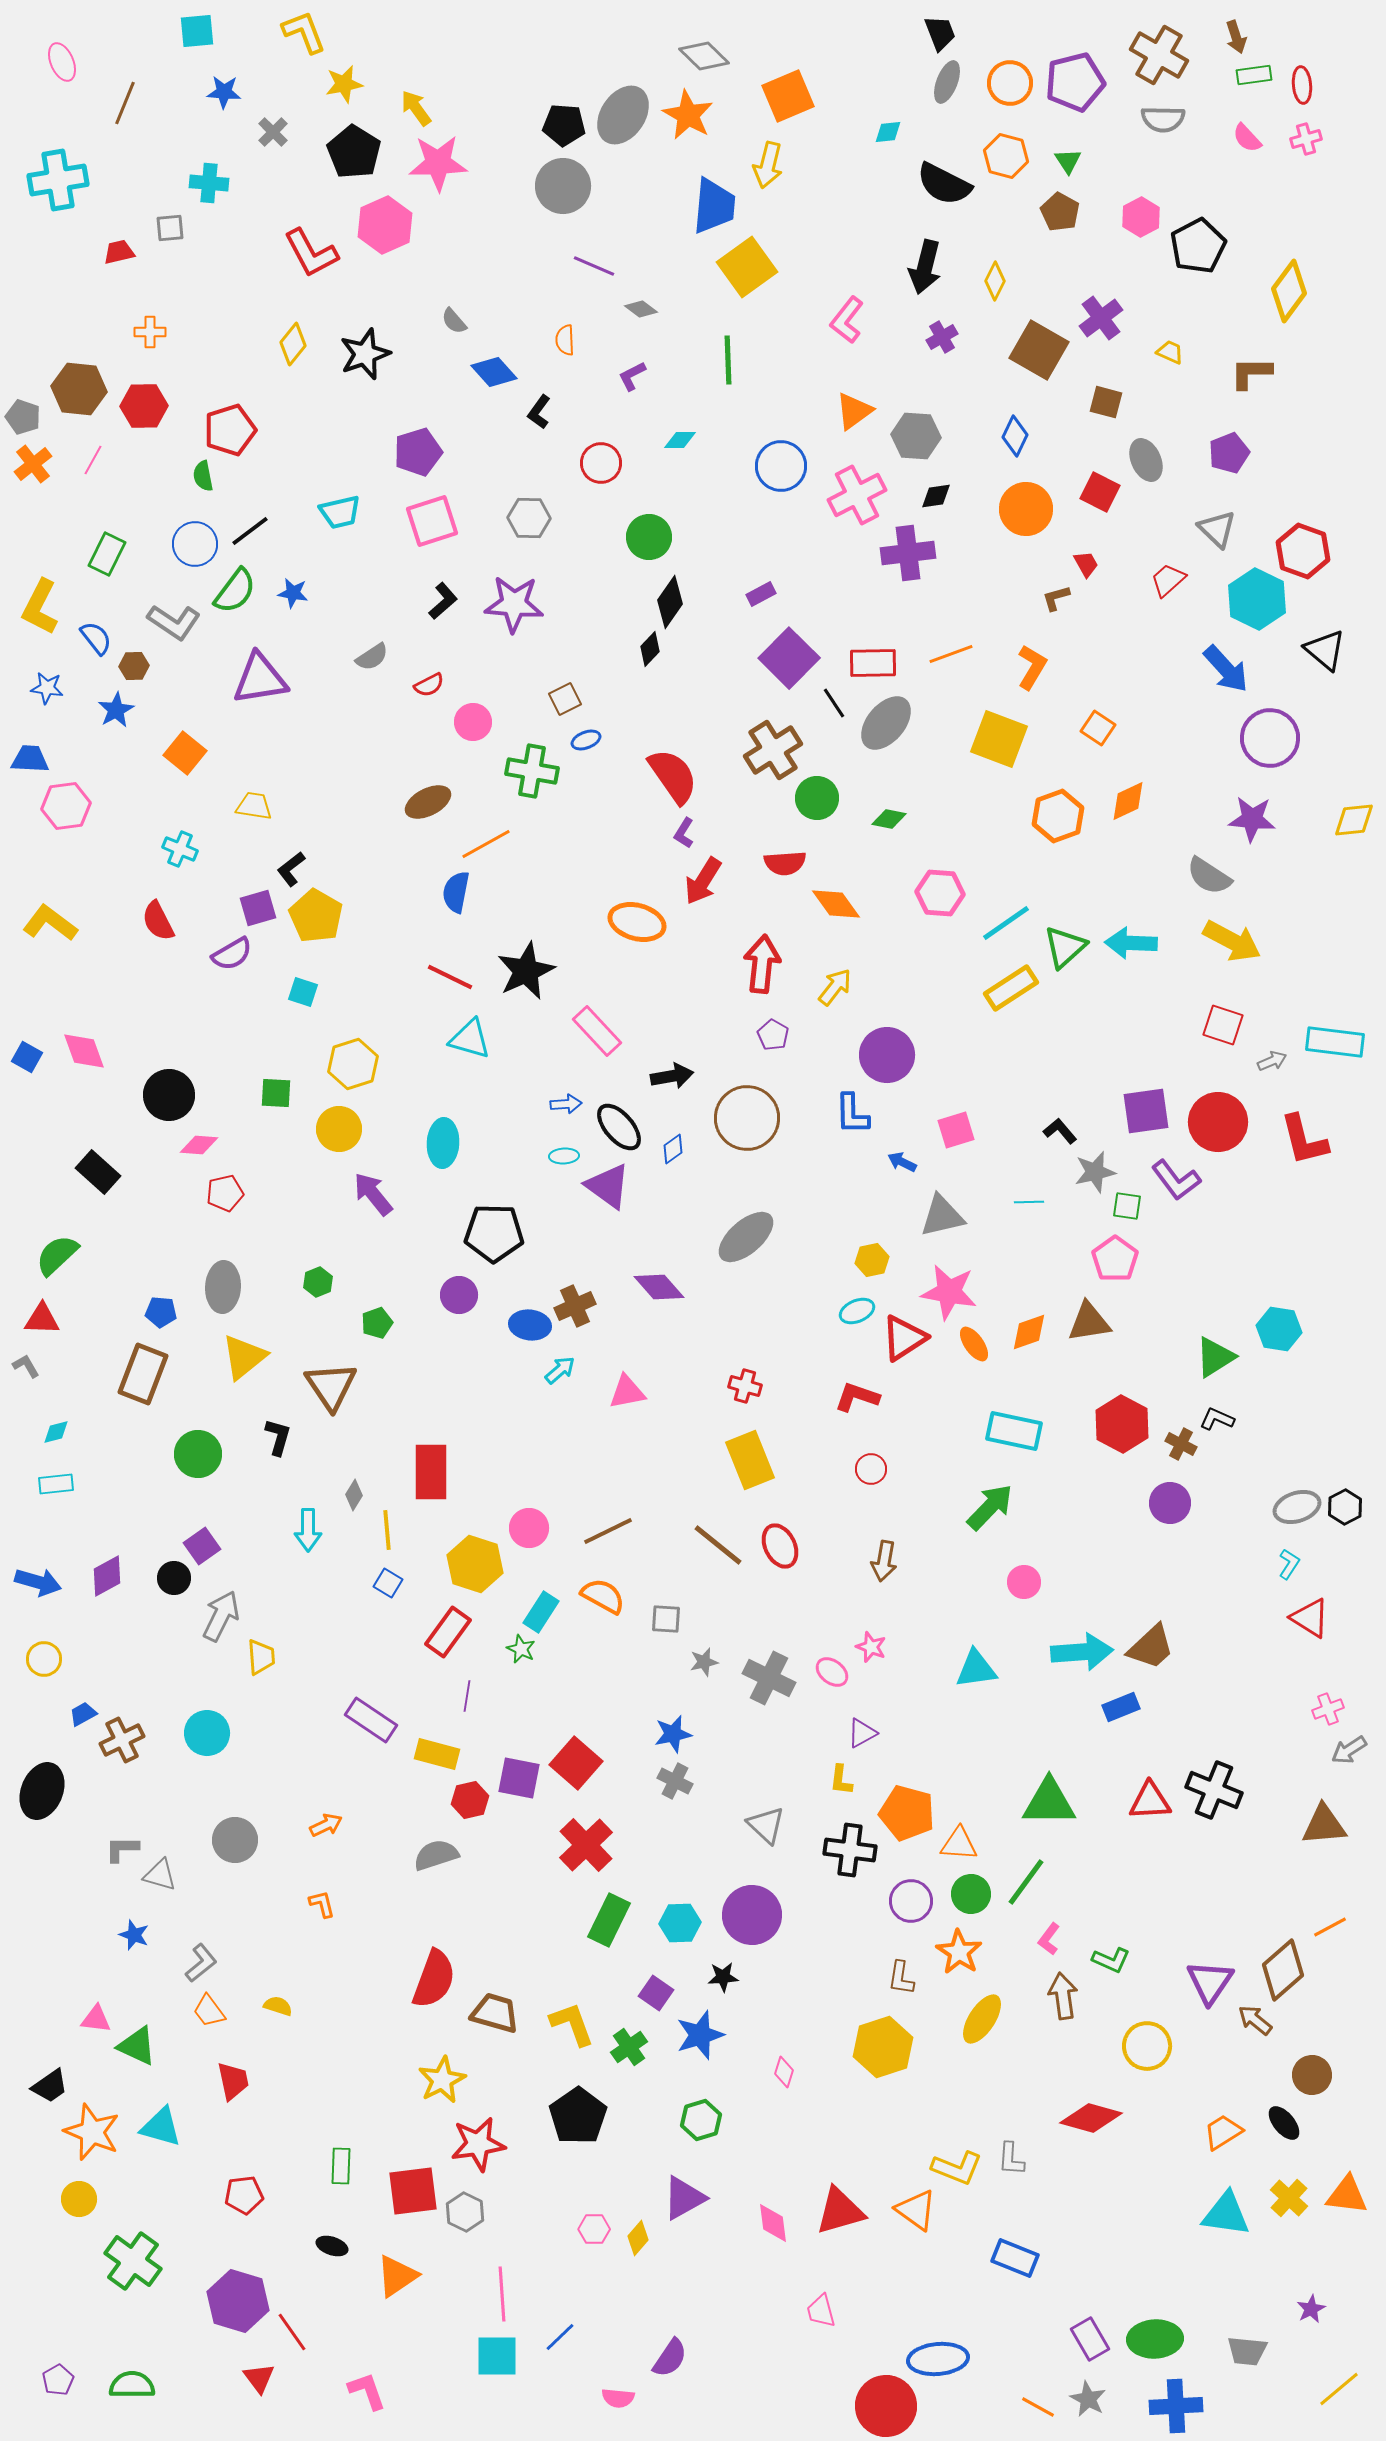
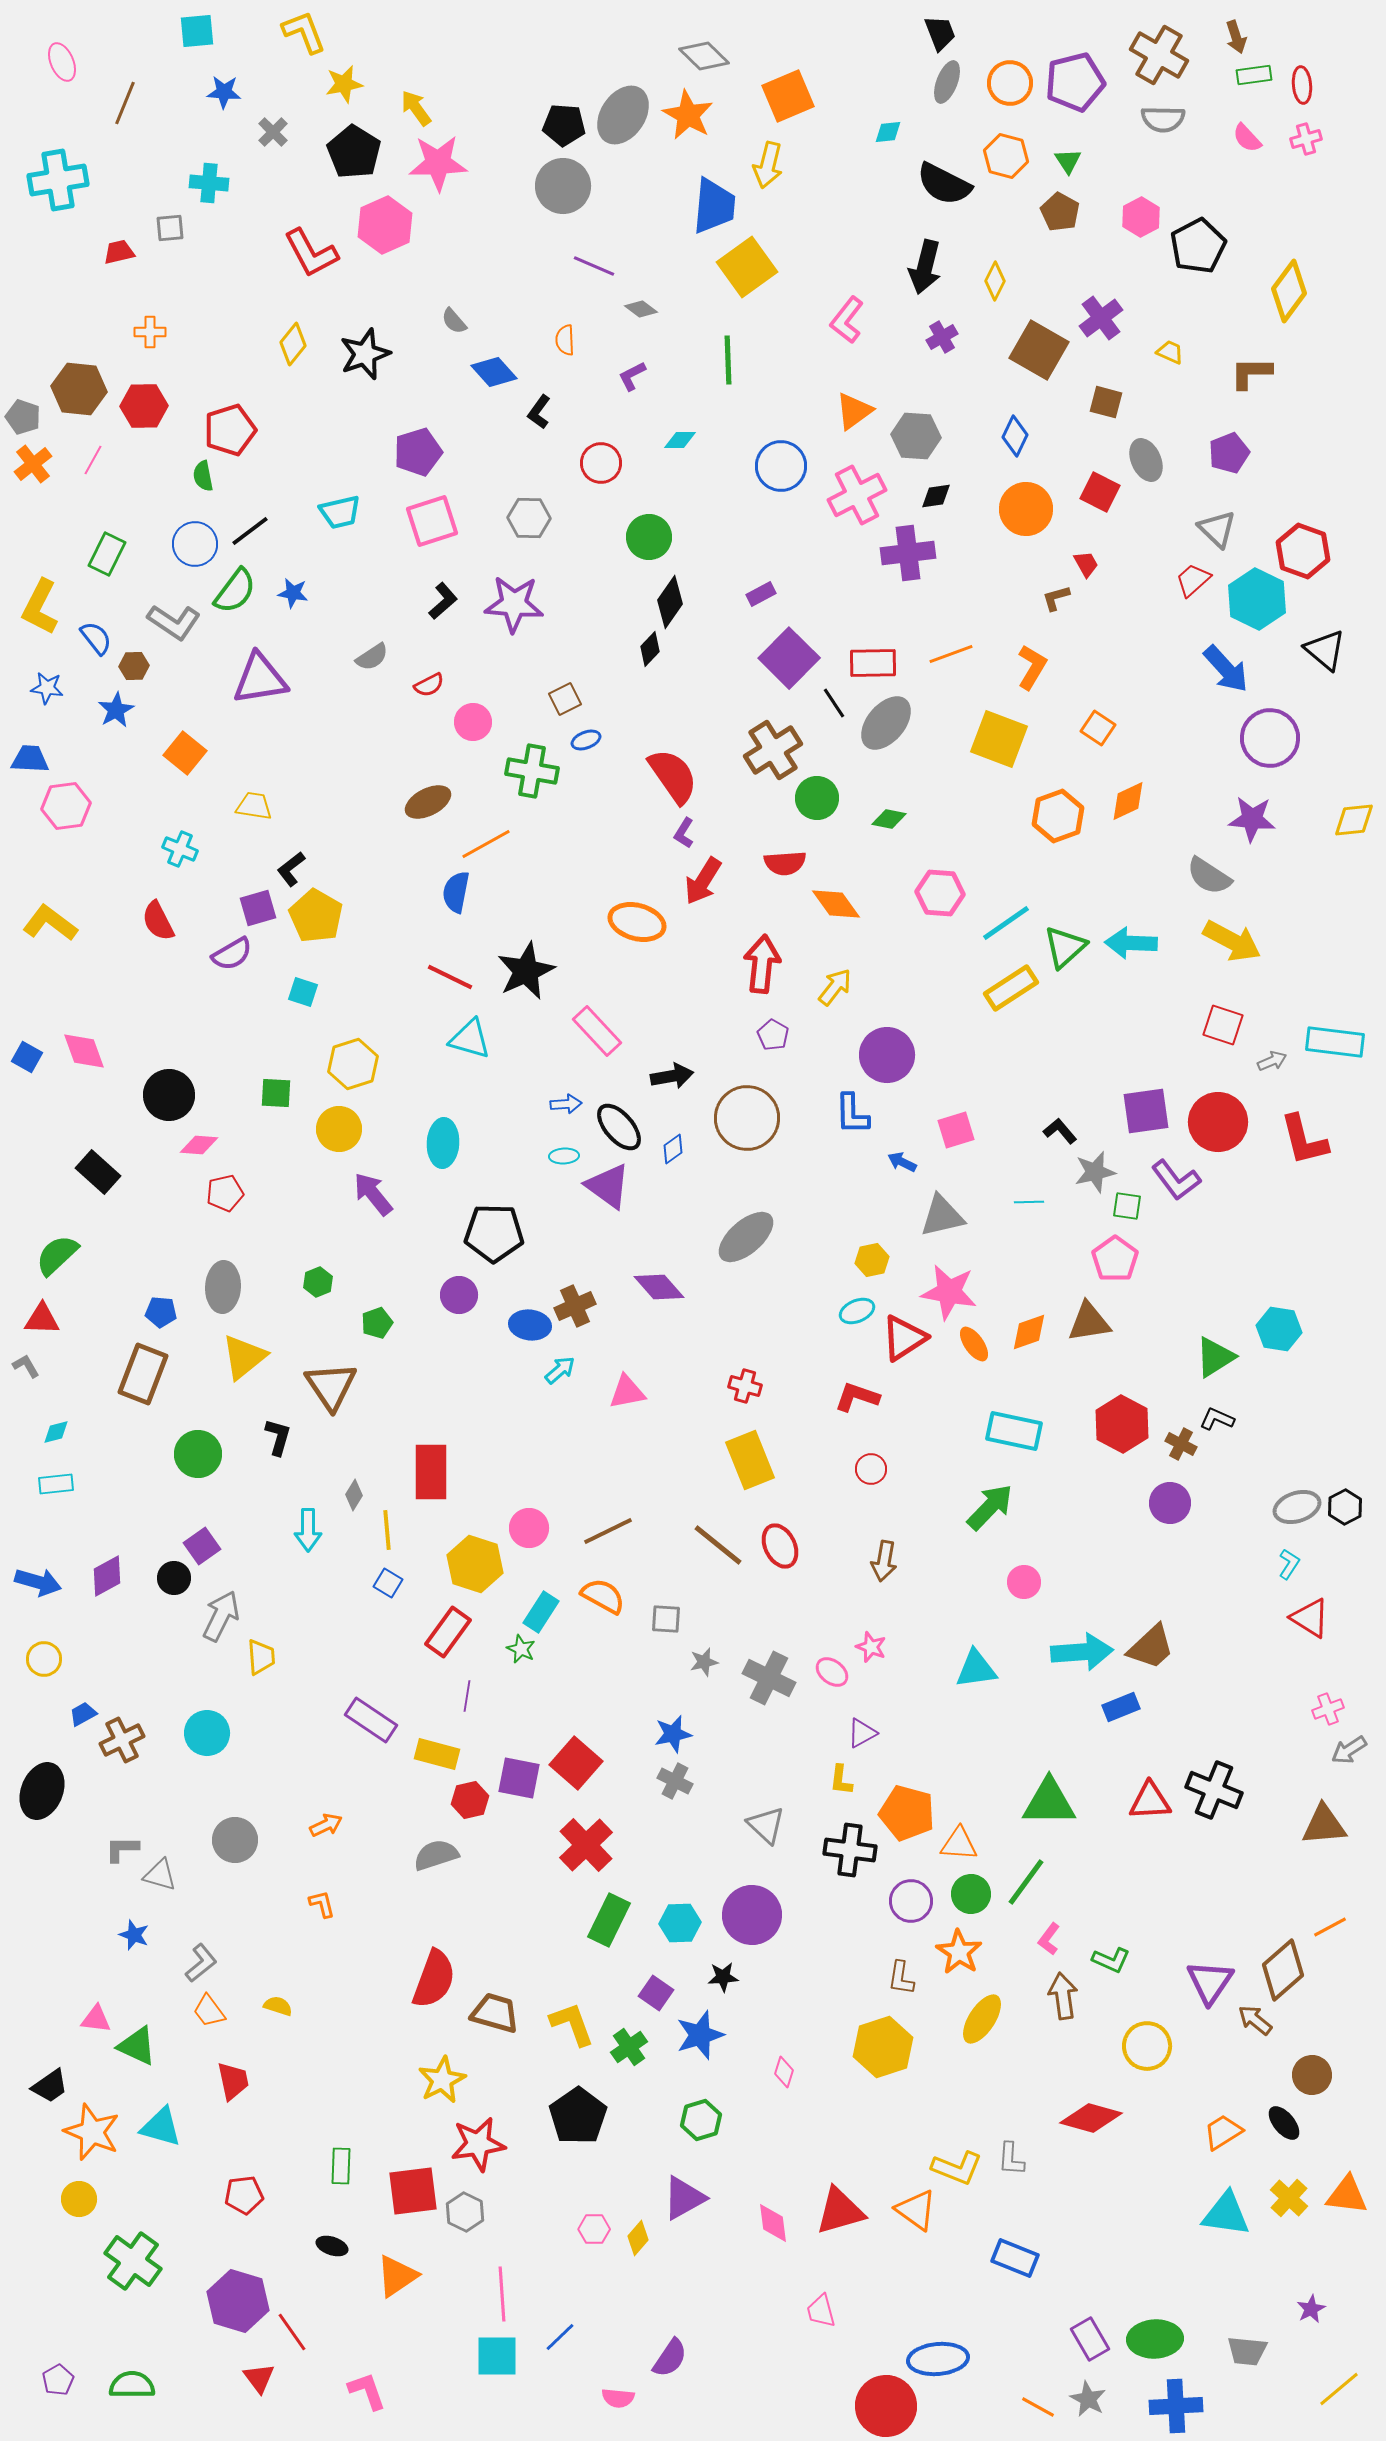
red trapezoid at (1168, 580): moved 25 px right
